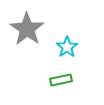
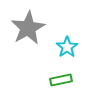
gray star: moved 1 px right, 1 px up; rotated 8 degrees clockwise
